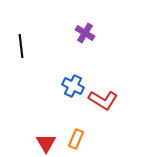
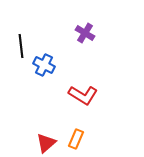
blue cross: moved 29 px left, 21 px up
red L-shape: moved 20 px left, 5 px up
red triangle: rotated 20 degrees clockwise
